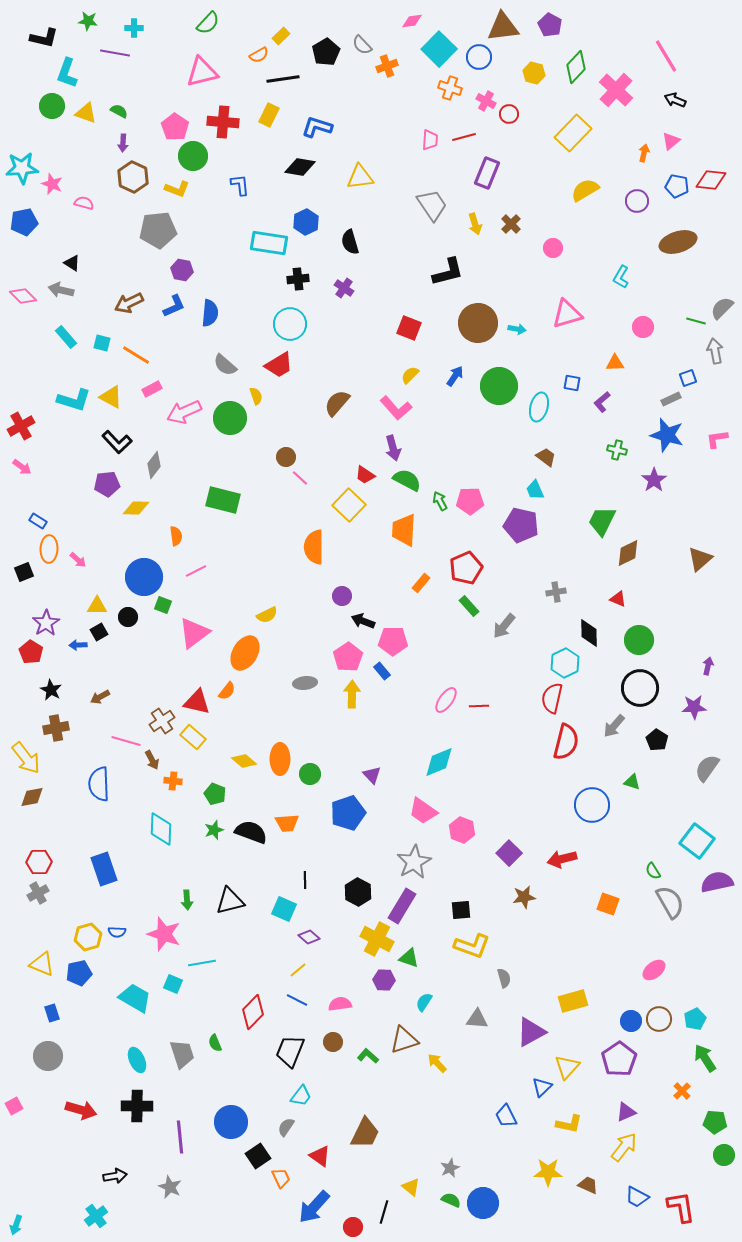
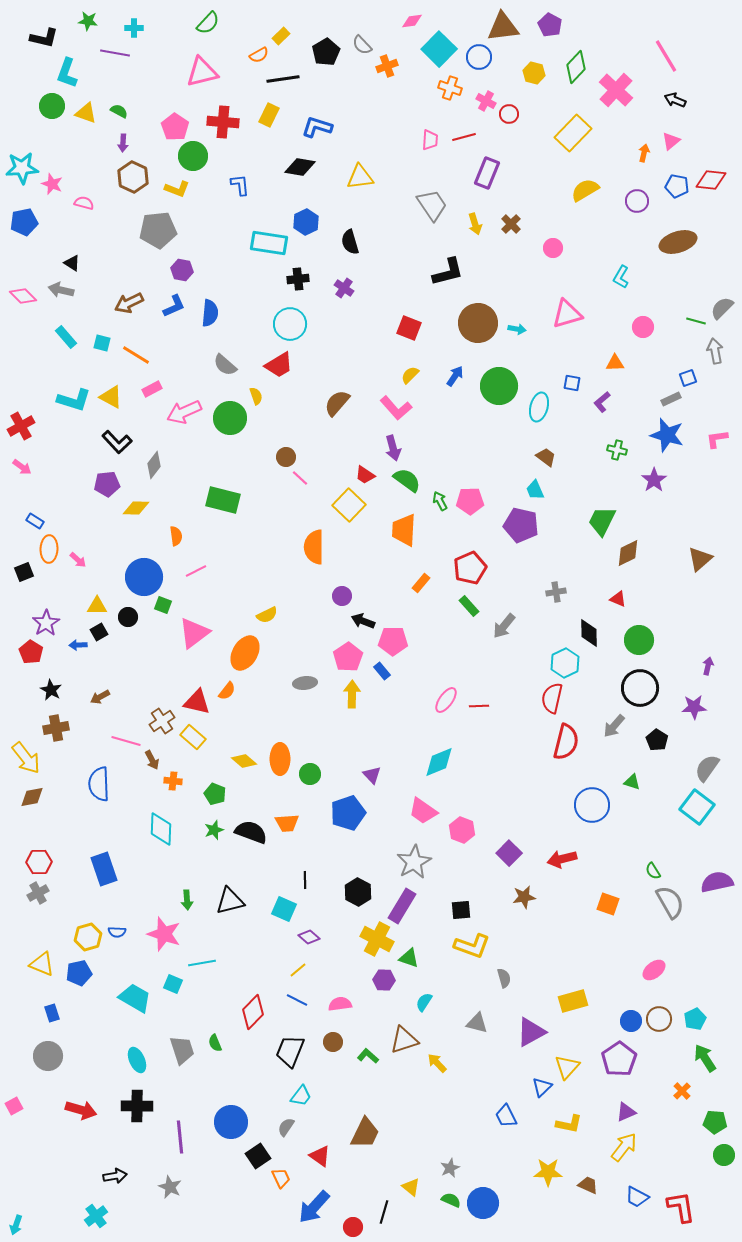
green semicircle at (407, 480): rotated 8 degrees clockwise
blue rectangle at (38, 521): moved 3 px left
red pentagon at (466, 568): moved 4 px right
cyan square at (697, 841): moved 34 px up
gray triangle at (477, 1019): moved 4 px down; rotated 10 degrees clockwise
gray trapezoid at (182, 1054): moved 4 px up
